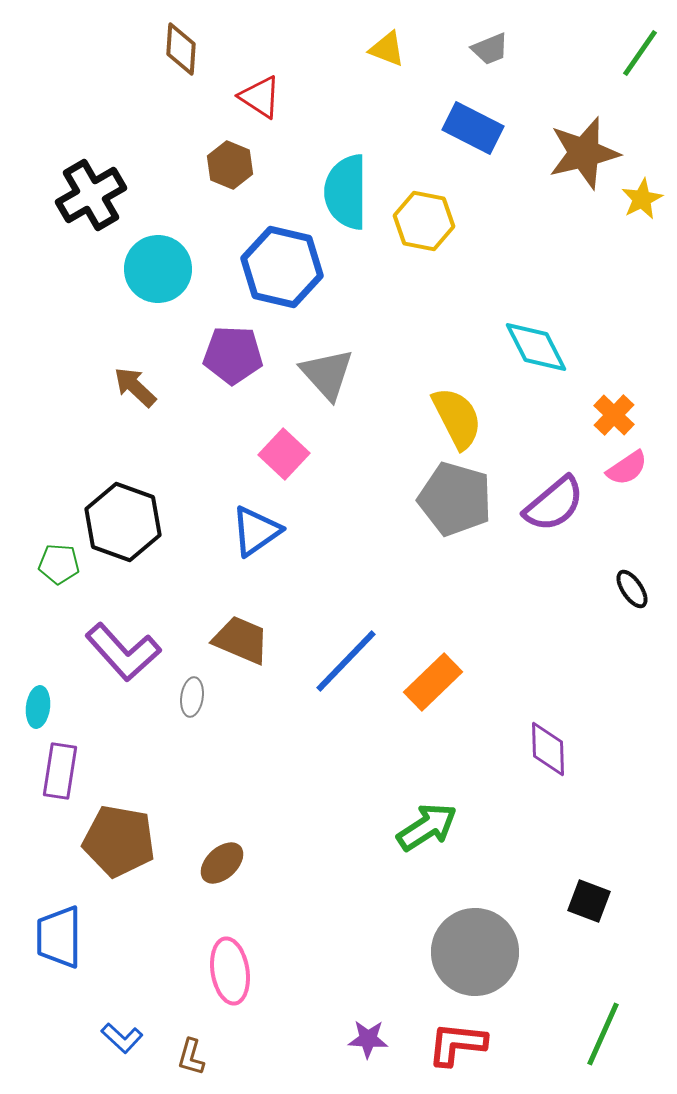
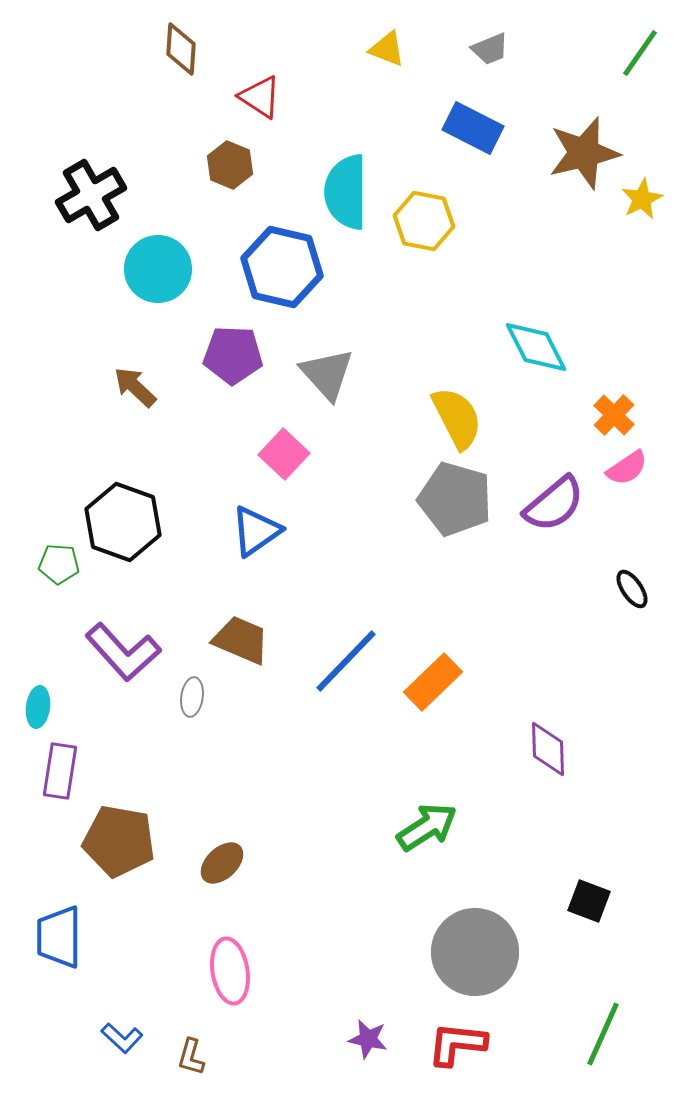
purple star at (368, 1039): rotated 9 degrees clockwise
